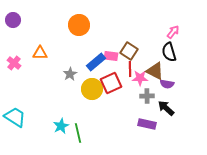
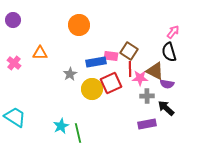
blue rectangle: rotated 30 degrees clockwise
purple rectangle: rotated 24 degrees counterclockwise
